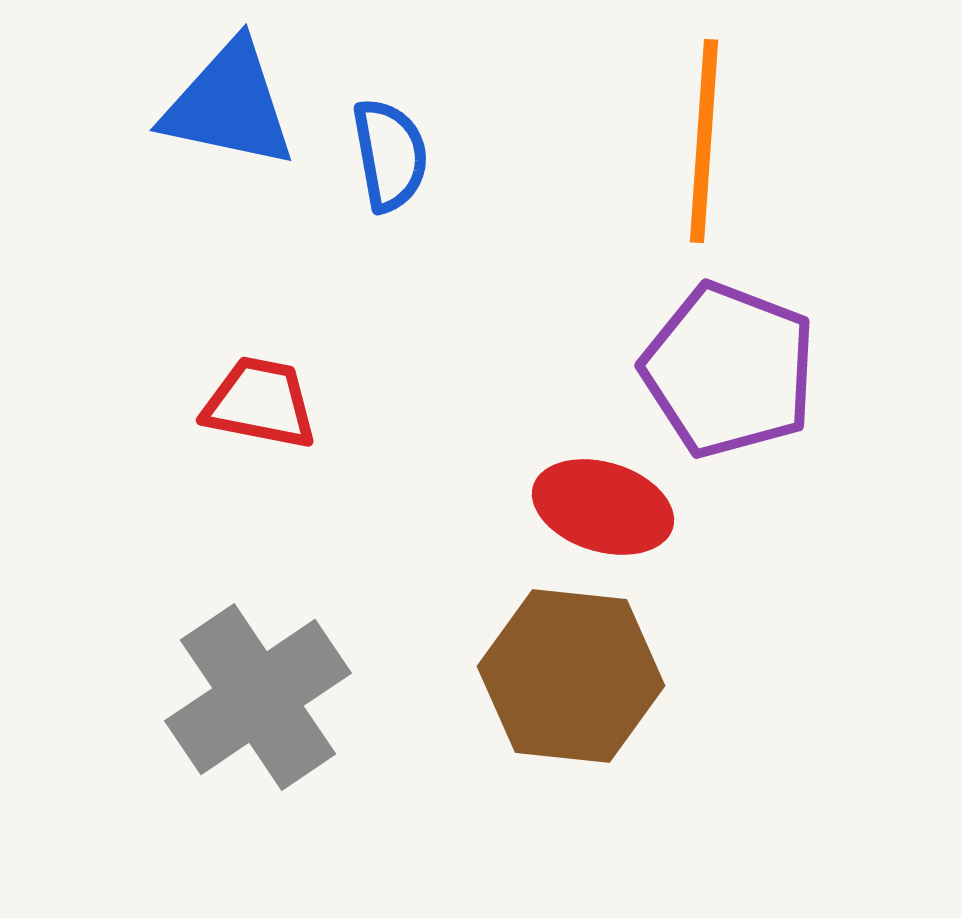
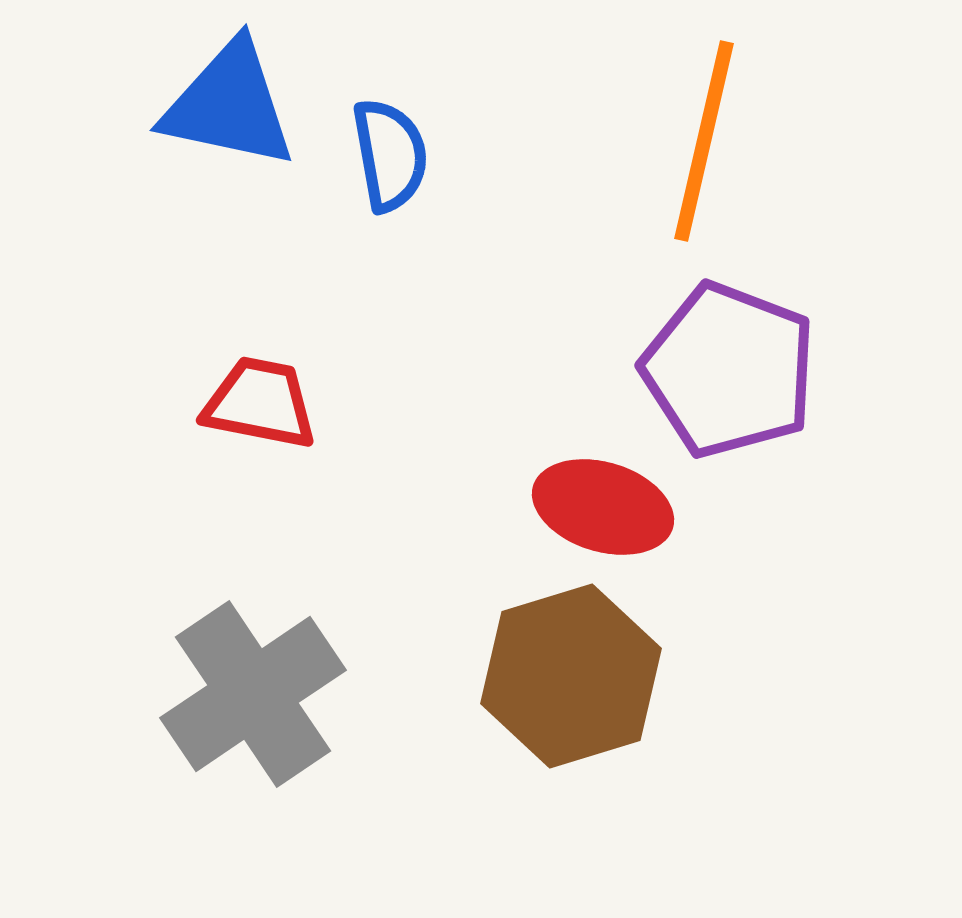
orange line: rotated 9 degrees clockwise
brown hexagon: rotated 23 degrees counterclockwise
gray cross: moved 5 px left, 3 px up
